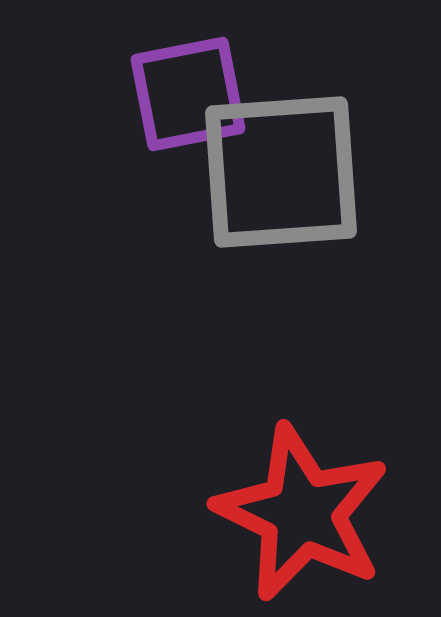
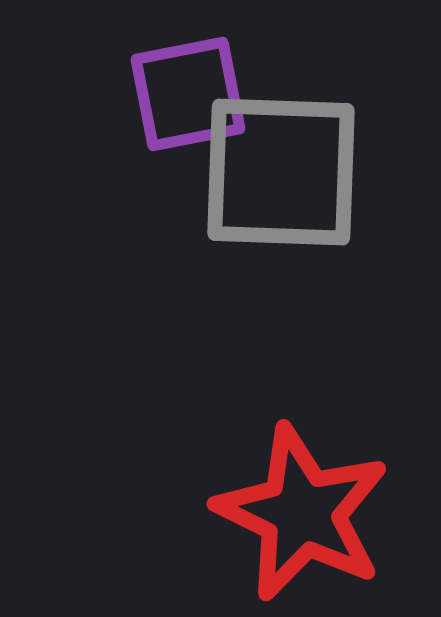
gray square: rotated 6 degrees clockwise
